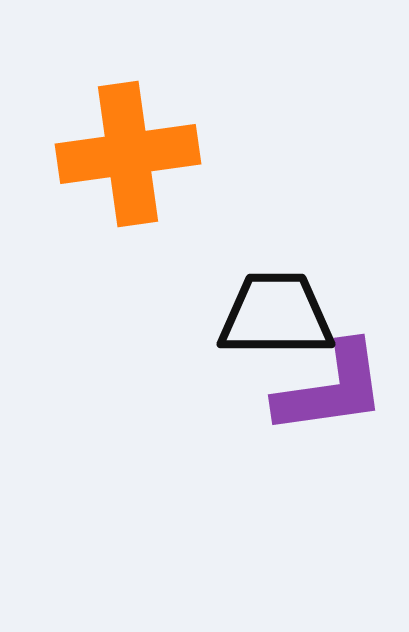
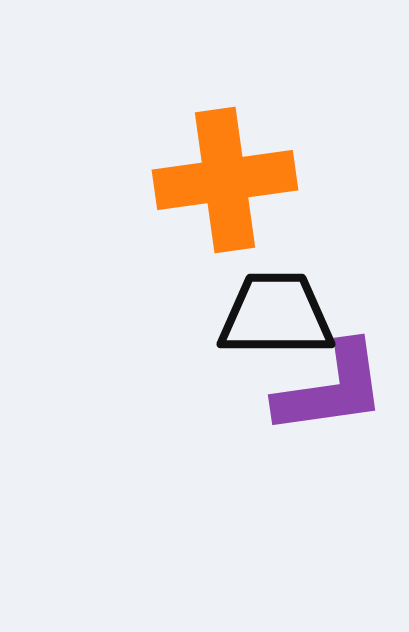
orange cross: moved 97 px right, 26 px down
